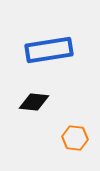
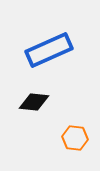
blue rectangle: rotated 15 degrees counterclockwise
